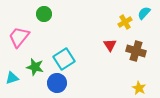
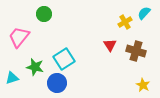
yellow star: moved 4 px right, 3 px up
